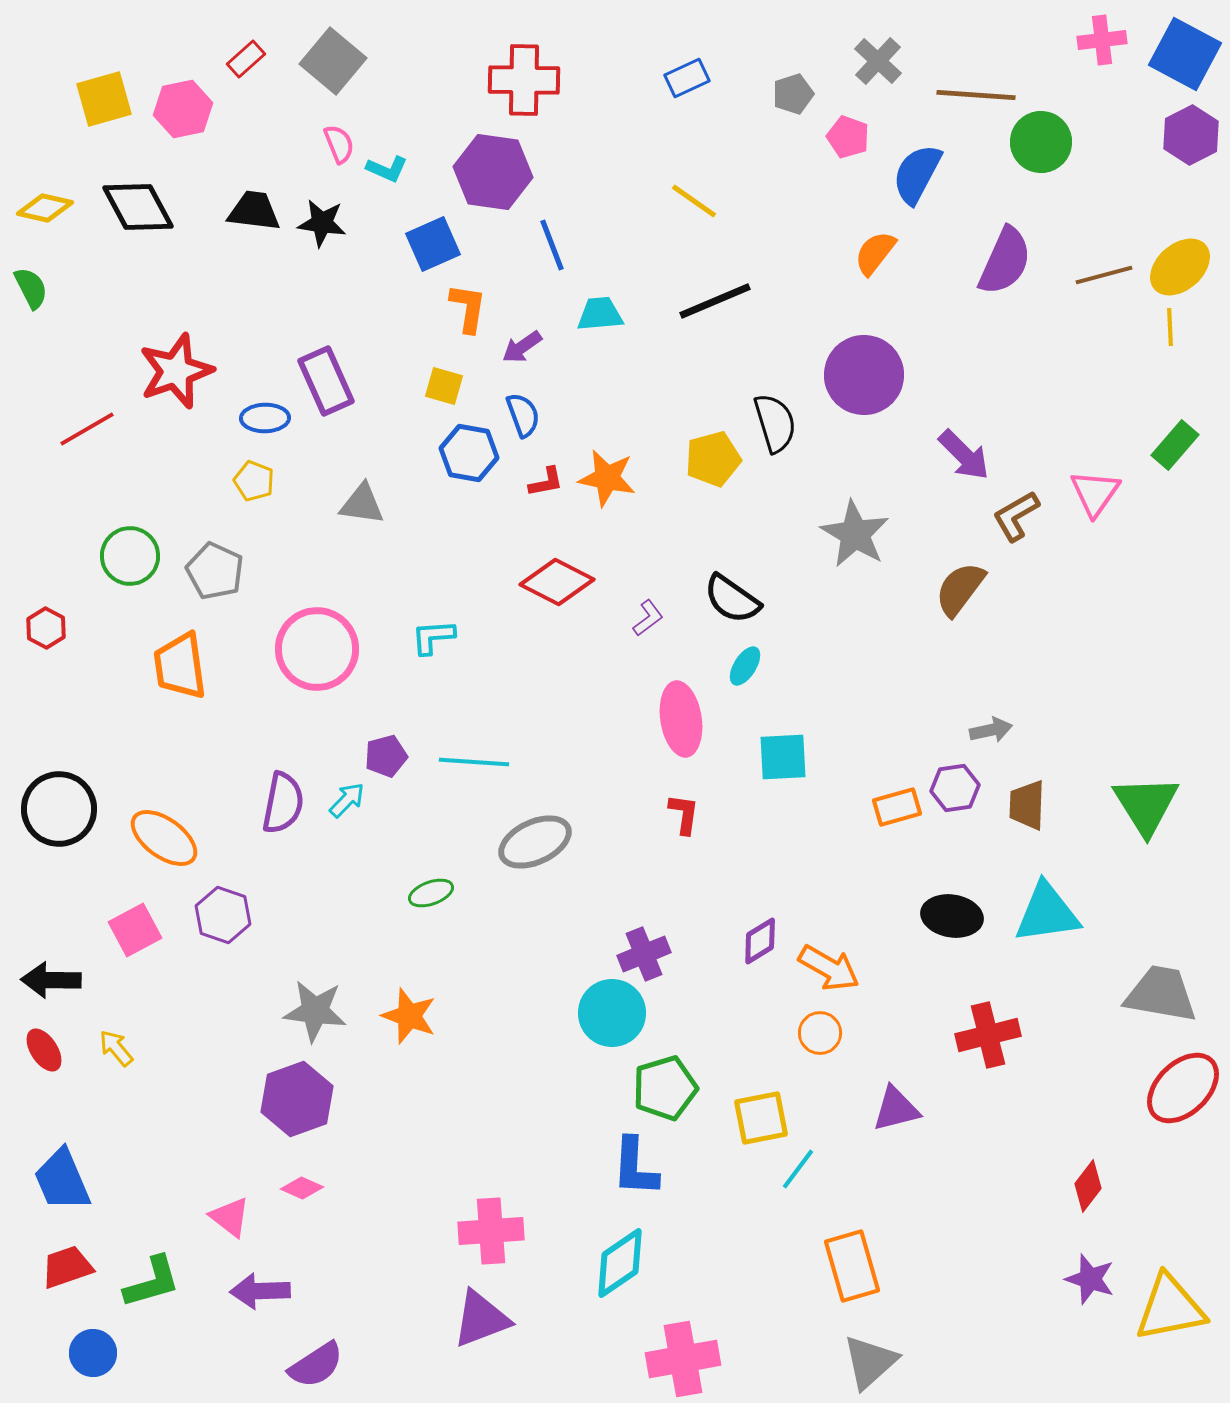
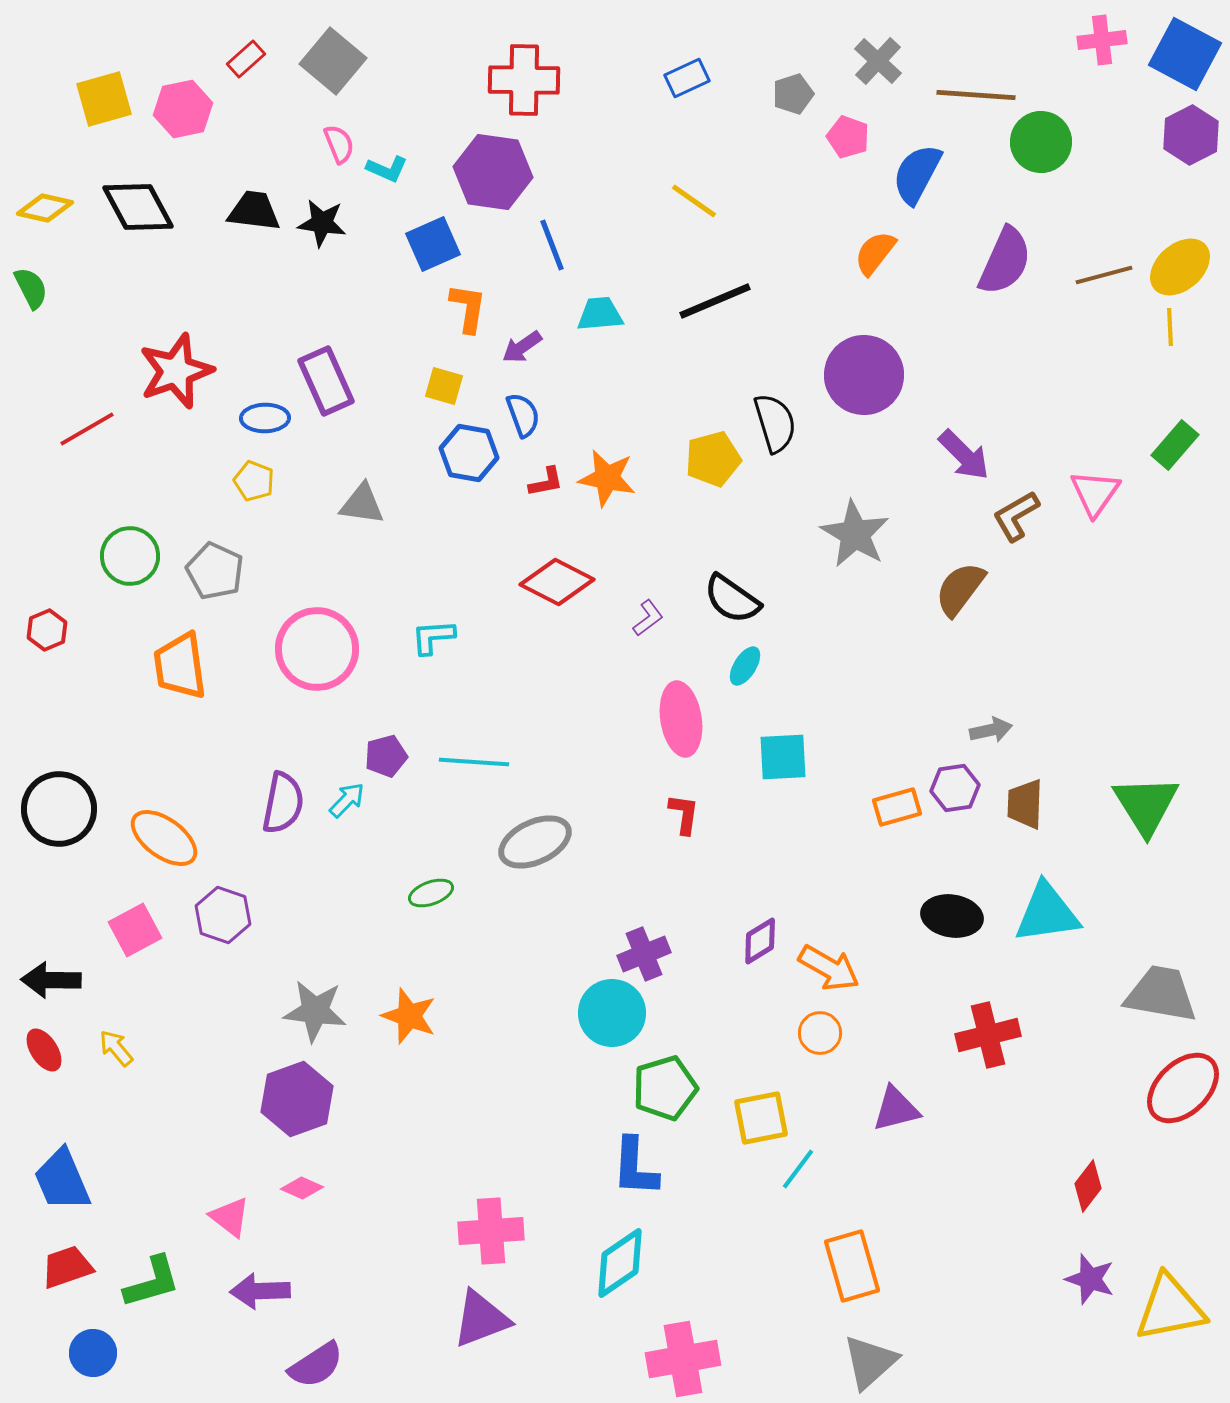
red hexagon at (46, 628): moved 1 px right, 2 px down; rotated 9 degrees clockwise
brown trapezoid at (1027, 805): moved 2 px left, 1 px up
